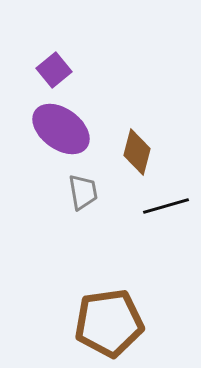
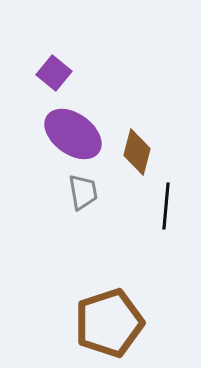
purple square: moved 3 px down; rotated 12 degrees counterclockwise
purple ellipse: moved 12 px right, 5 px down
black line: rotated 69 degrees counterclockwise
brown pentagon: rotated 10 degrees counterclockwise
